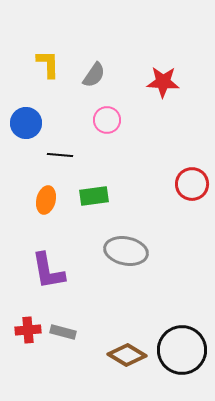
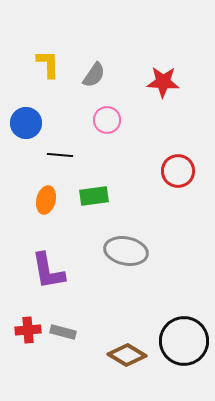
red circle: moved 14 px left, 13 px up
black circle: moved 2 px right, 9 px up
